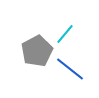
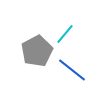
blue line: moved 2 px right, 1 px down
